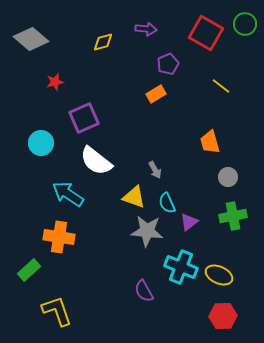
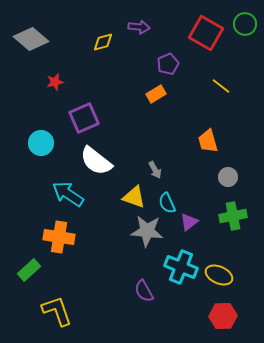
purple arrow: moved 7 px left, 2 px up
orange trapezoid: moved 2 px left, 1 px up
